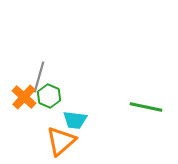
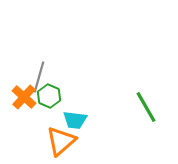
green line: rotated 48 degrees clockwise
